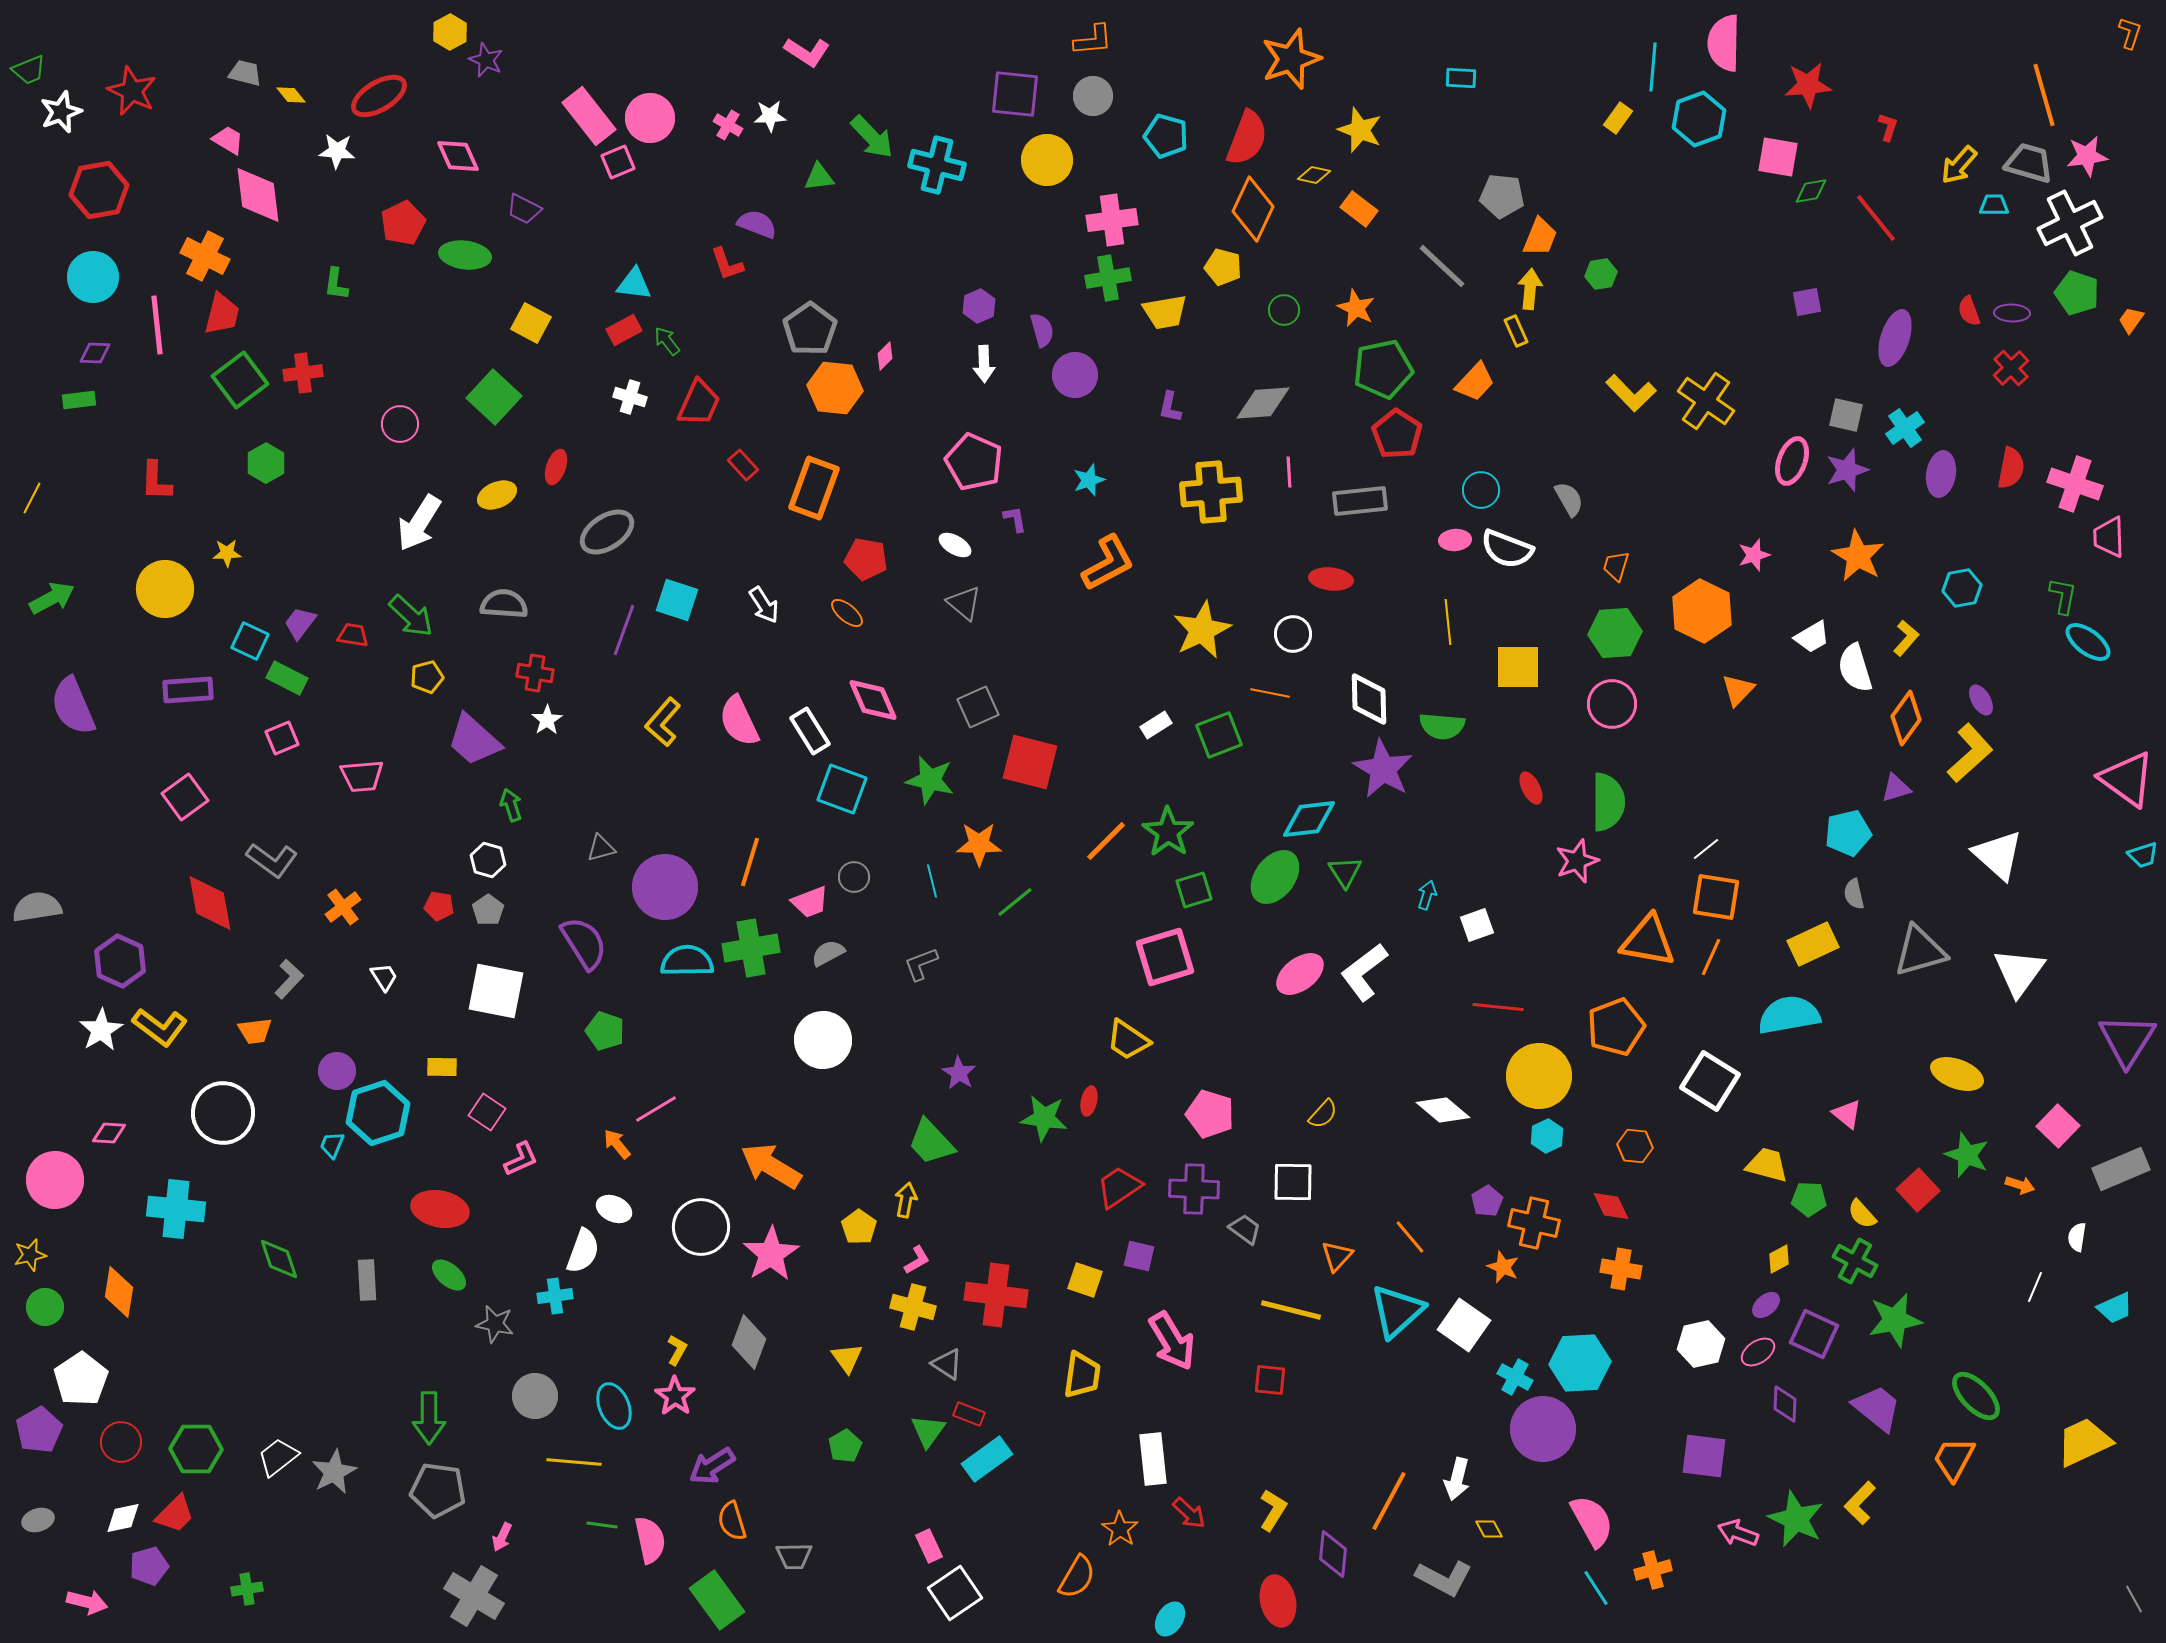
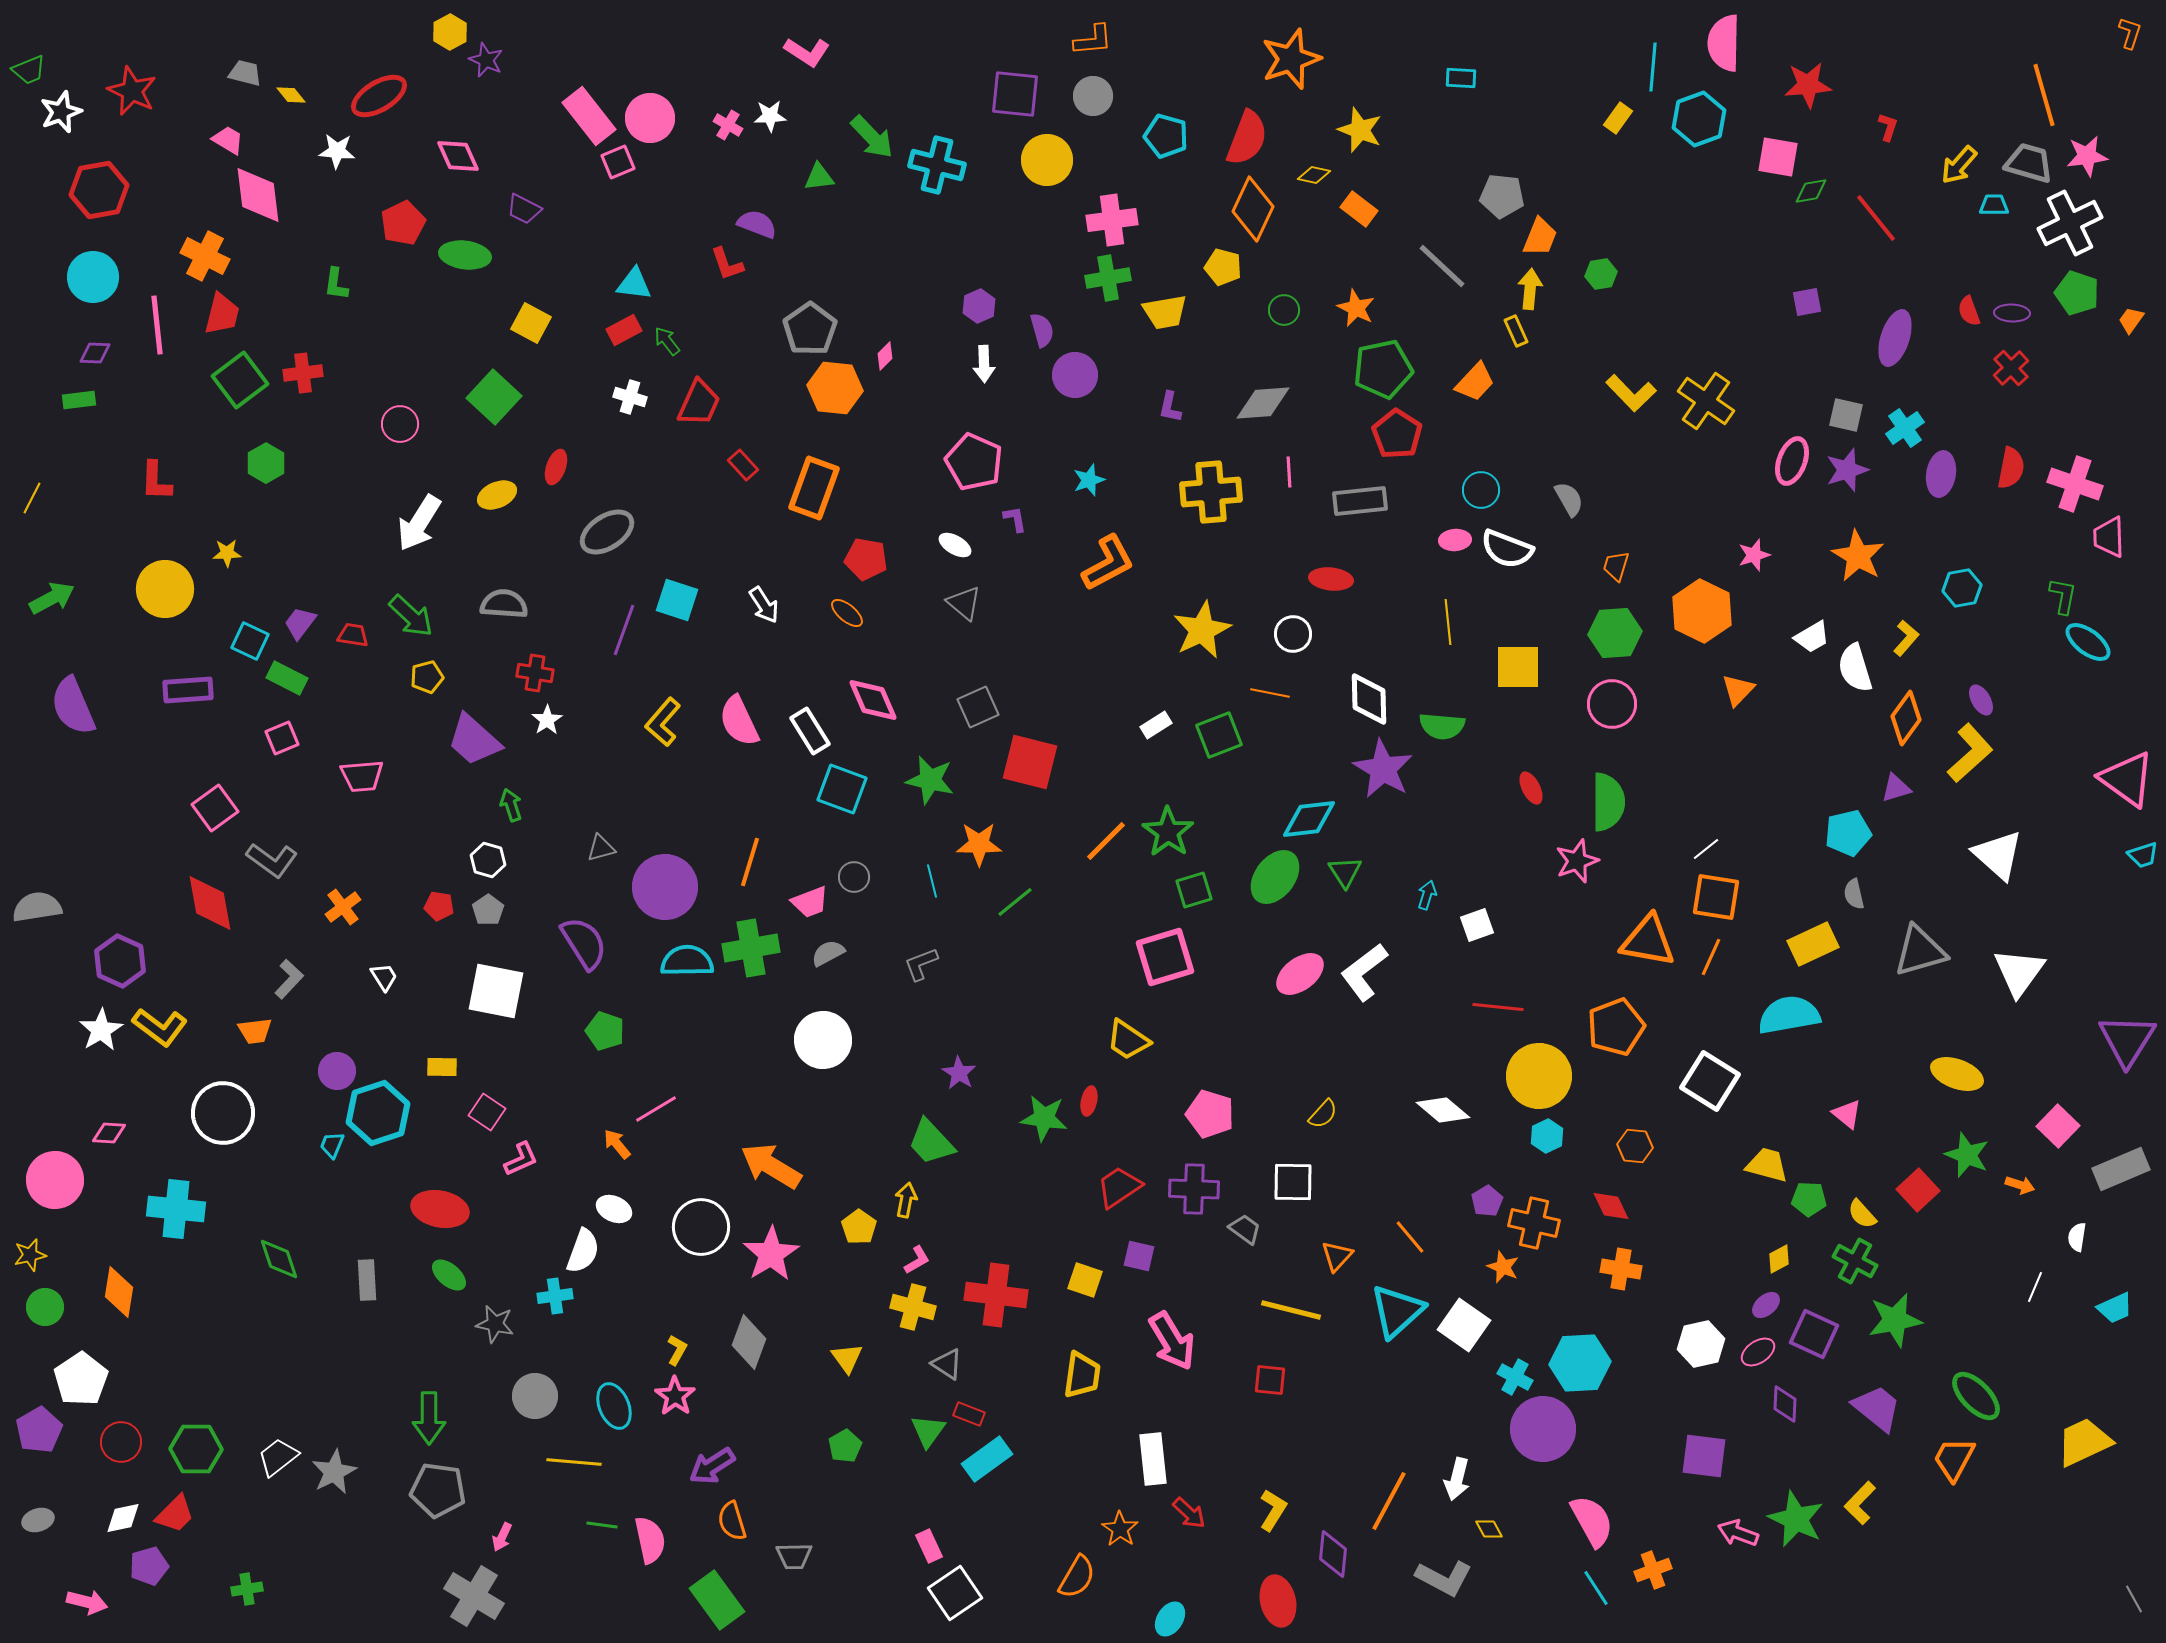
pink square at (185, 797): moved 30 px right, 11 px down
orange cross at (1653, 1570): rotated 6 degrees counterclockwise
